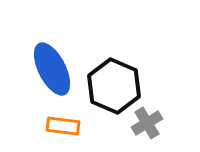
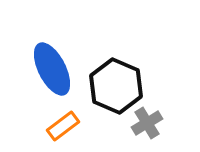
black hexagon: moved 2 px right
orange rectangle: rotated 44 degrees counterclockwise
